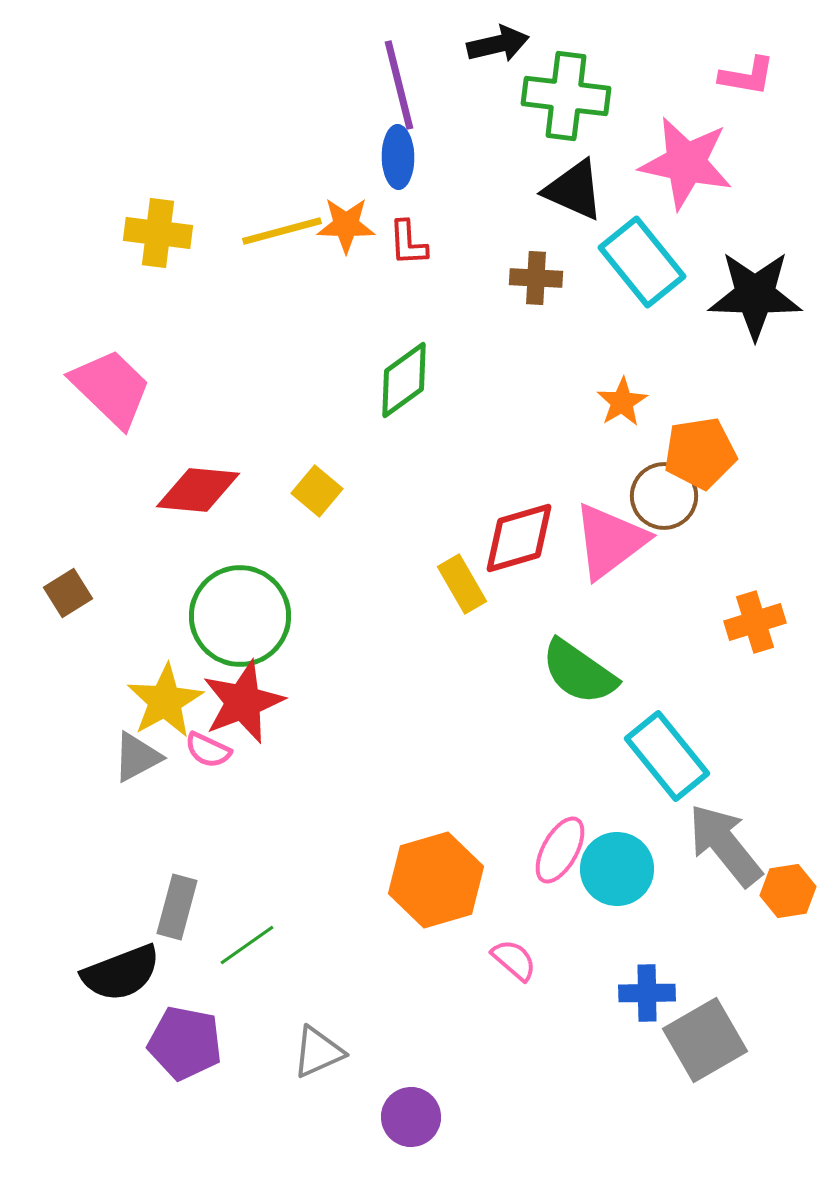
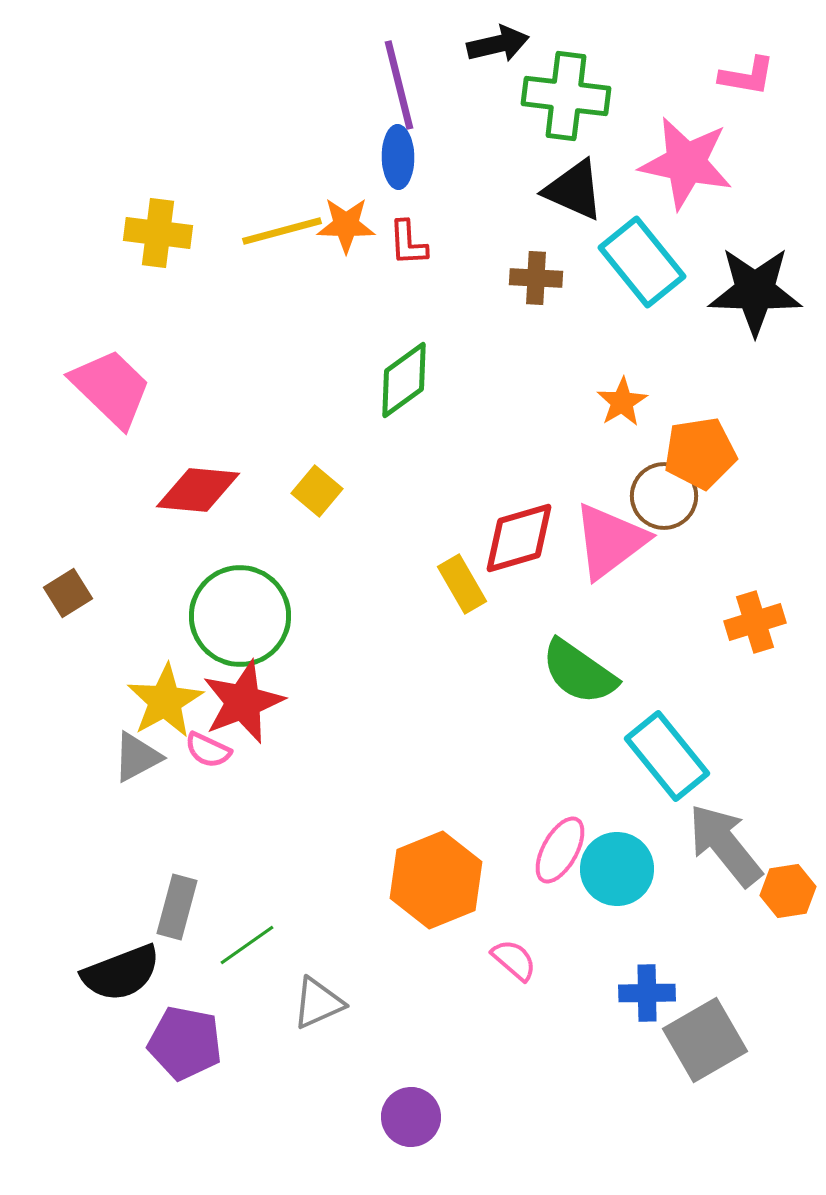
black star at (755, 295): moved 4 px up
orange hexagon at (436, 880): rotated 6 degrees counterclockwise
gray triangle at (318, 1052): moved 49 px up
